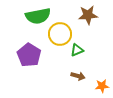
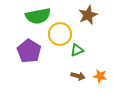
brown star: rotated 18 degrees counterclockwise
purple pentagon: moved 4 px up
orange star: moved 2 px left, 10 px up; rotated 16 degrees clockwise
